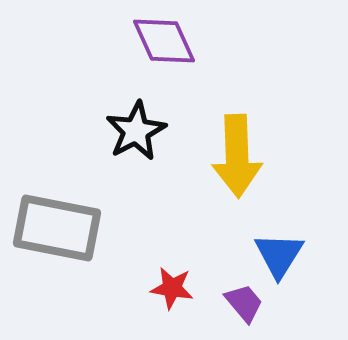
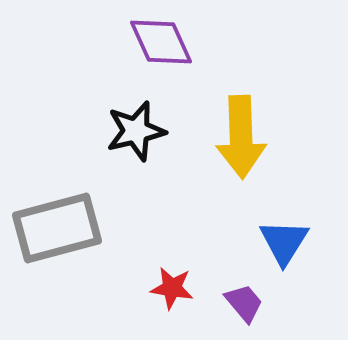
purple diamond: moved 3 px left, 1 px down
black star: rotated 14 degrees clockwise
yellow arrow: moved 4 px right, 19 px up
gray rectangle: rotated 26 degrees counterclockwise
blue triangle: moved 5 px right, 13 px up
